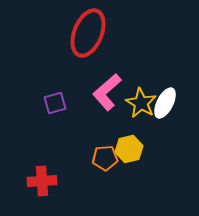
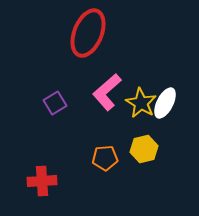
purple square: rotated 15 degrees counterclockwise
yellow hexagon: moved 15 px right
